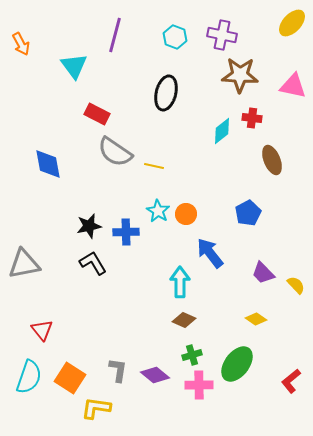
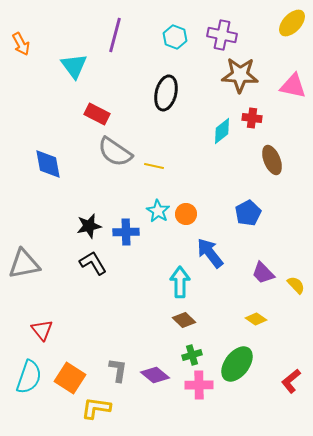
brown diamond: rotated 20 degrees clockwise
